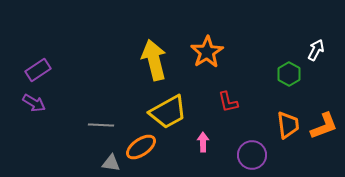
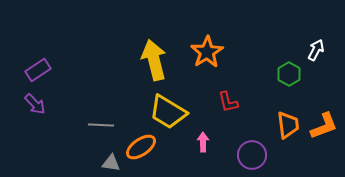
purple arrow: moved 1 px right, 1 px down; rotated 15 degrees clockwise
yellow trapezoid: rotated 60 degrees clockwise
